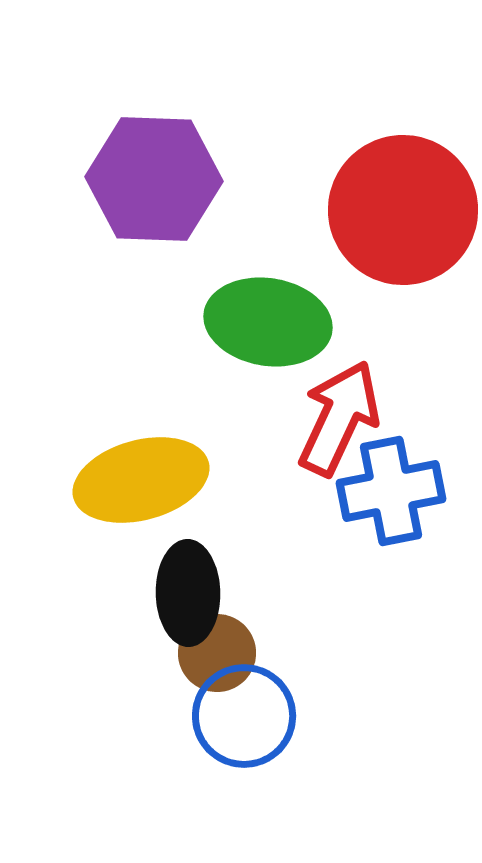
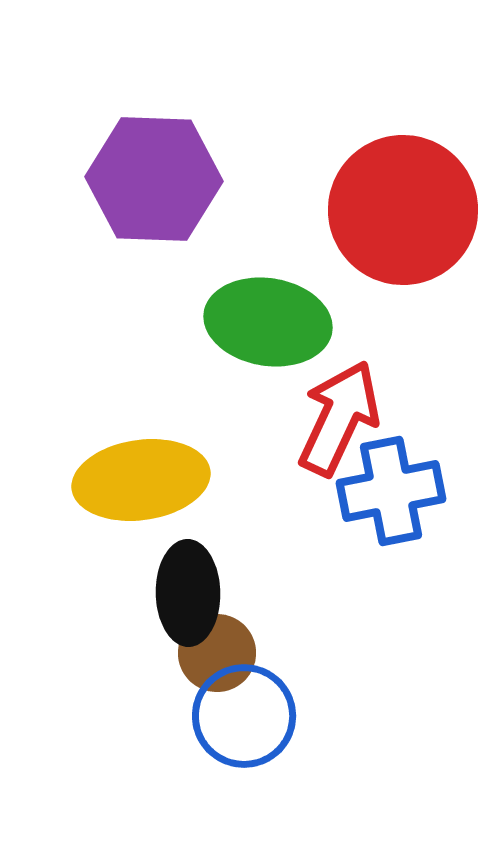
yellow ellipse: rotated 7 degrees clockwise
